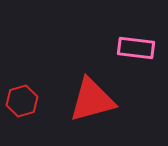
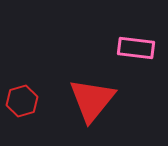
red triangle: rotated 36 degrees counterclockwise
